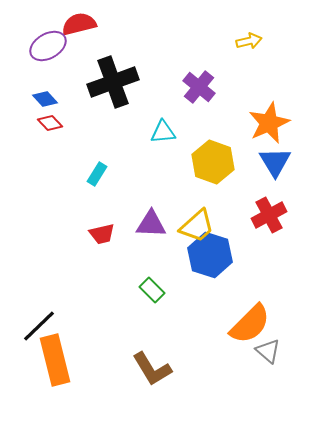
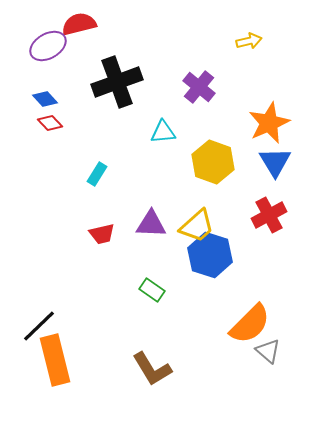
black cross: moved 4 px right
green rectangle: rotated 10 degrees counterclockwise
